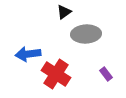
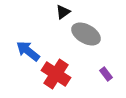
black triangle: moved 1 px left
gray ellipse: rotated 32 degrees clockwise
blue arrow: moved 3 px up; rotated 45 degrees clockwise
